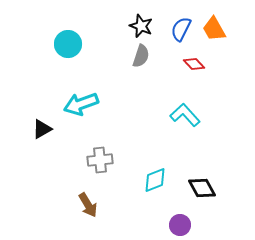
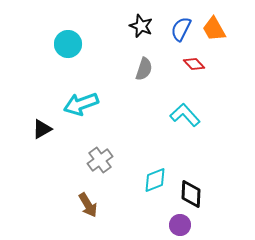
gray semicircle: moved 3 px right, 13 px down
gray cross: rotated 30 degrees counterclockwise
black diamond: moved 11 px left, 6 px down; rotated 32 degrees clockwise
